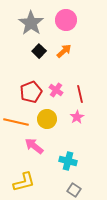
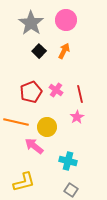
orange arrow: rotated 21 degrees counterclockwise
yellow circle: moved 8 px down
gray square: moved 3 px left
